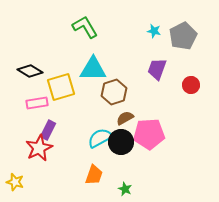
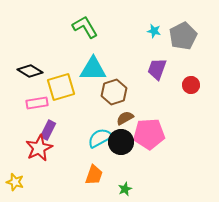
green star: rotated 24 degrees clockwise
